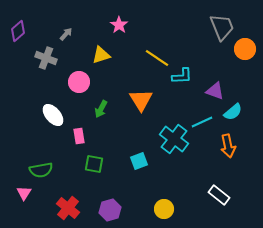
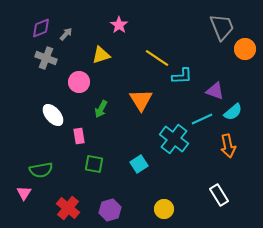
purple diamond: moved 23 px right, 3 px up; rotated 20 degrees clockwise
cyan line: moved 3 px up
cyan square: moved 3 px down; rotated 12 degrees counterclockwise
white rectangle: rotated 20 degrees clockwise
